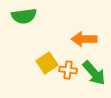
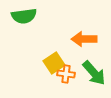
yellow square: moved 7 px right
orange cross: moved 2 px left, 4 px down
